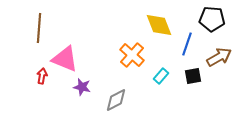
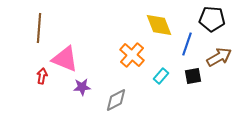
purple star: rotated 18 degrees counterclockwise
